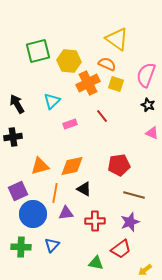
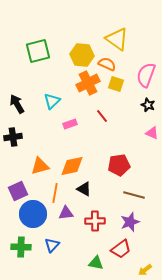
yellow hexagon: moved 13 px right, 6 px up
